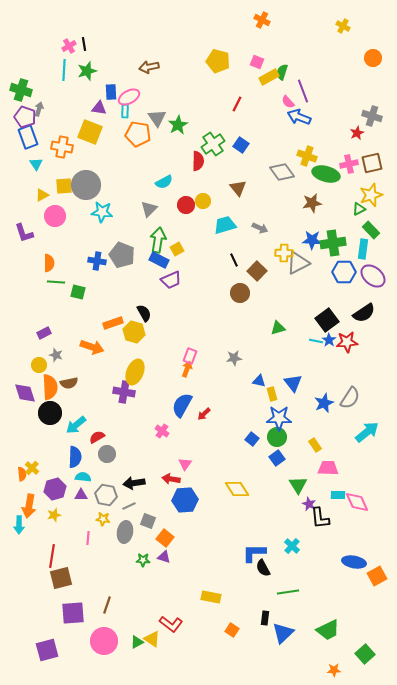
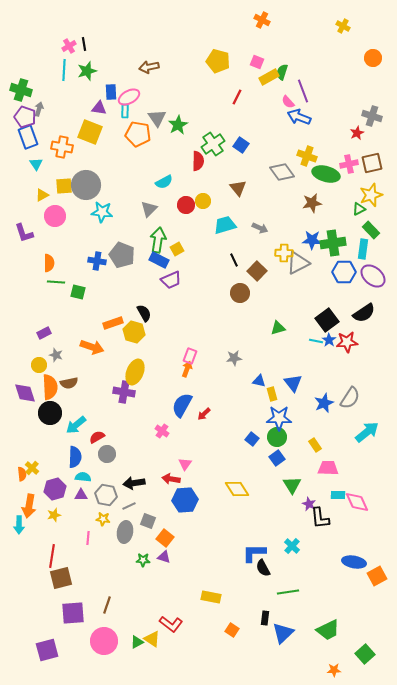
red line at (237, 104): moved 7 px up
green triangle at (298, 485): moved 6 px left
